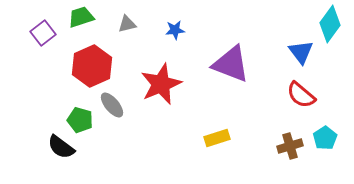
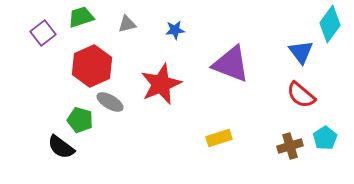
gray ellipse: moved 2 px left, 3 px up; rotated 20 degrees counterclockwise
yellow rectangle: moved 2 px right
